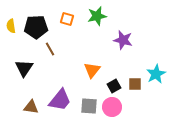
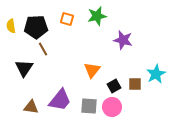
brown line: moved 7 px left
